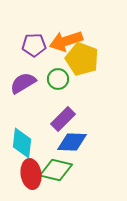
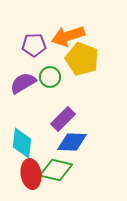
orange arrow: moved 2 px right, 5 px up
green circle: moved 8 px left, 2 px up
